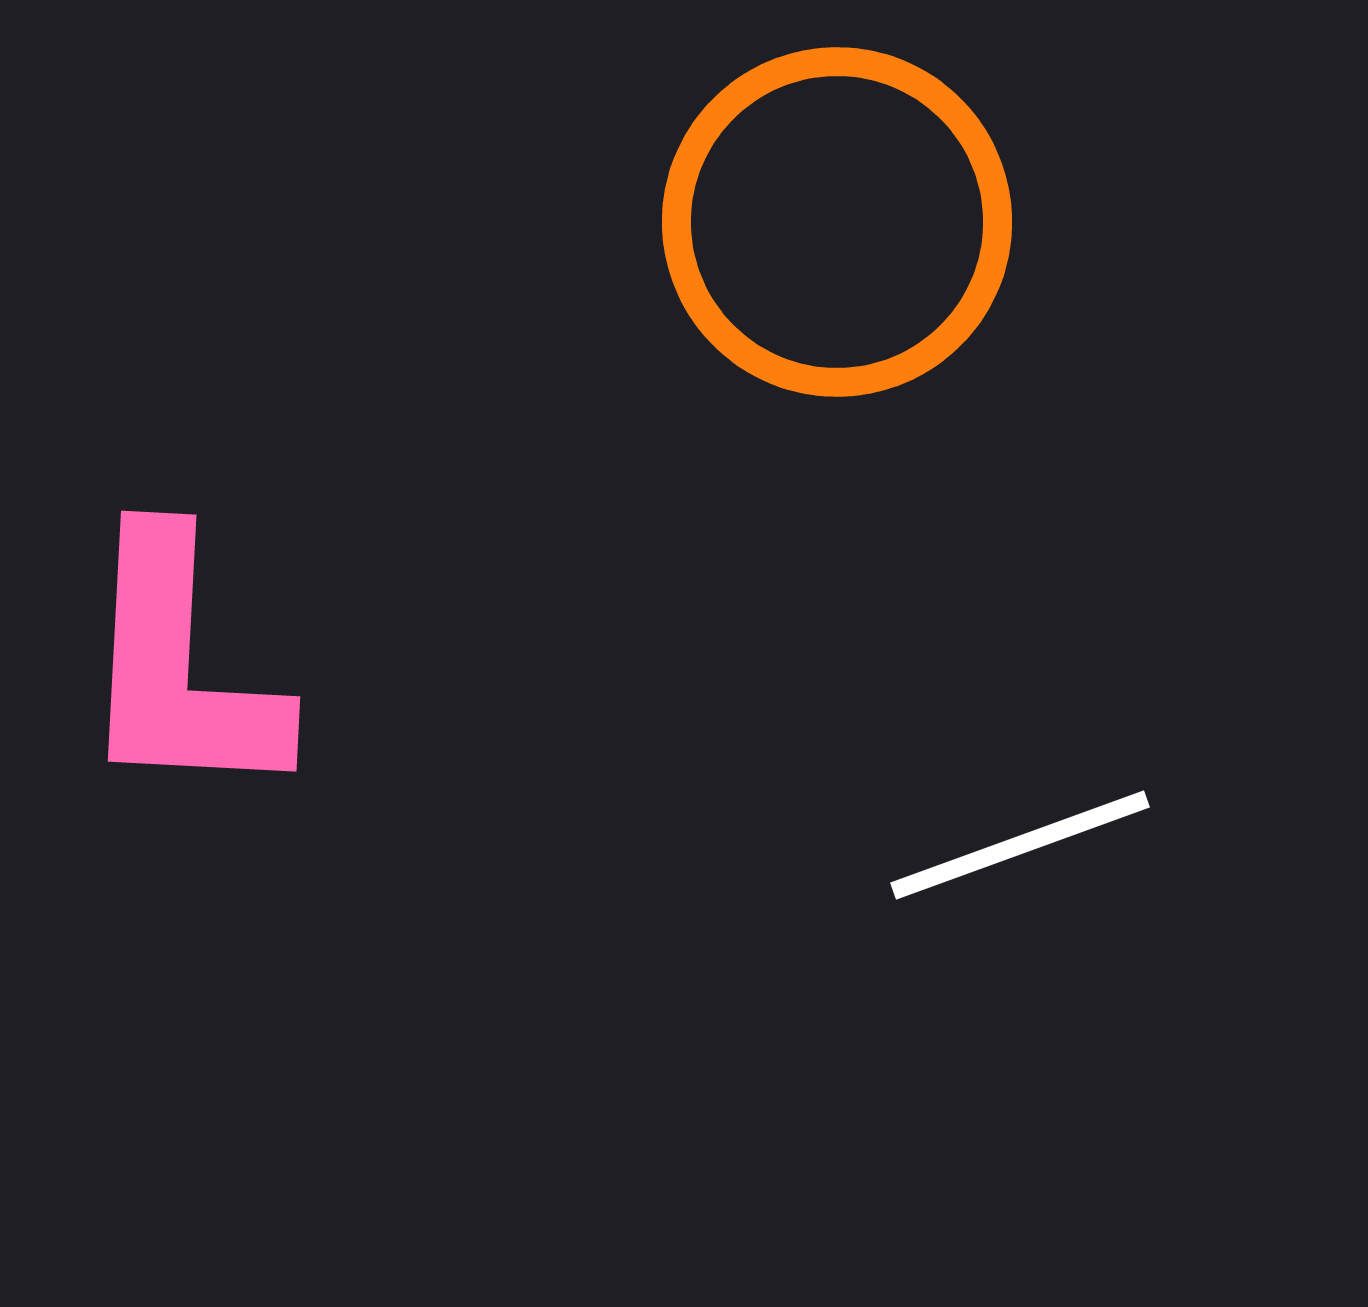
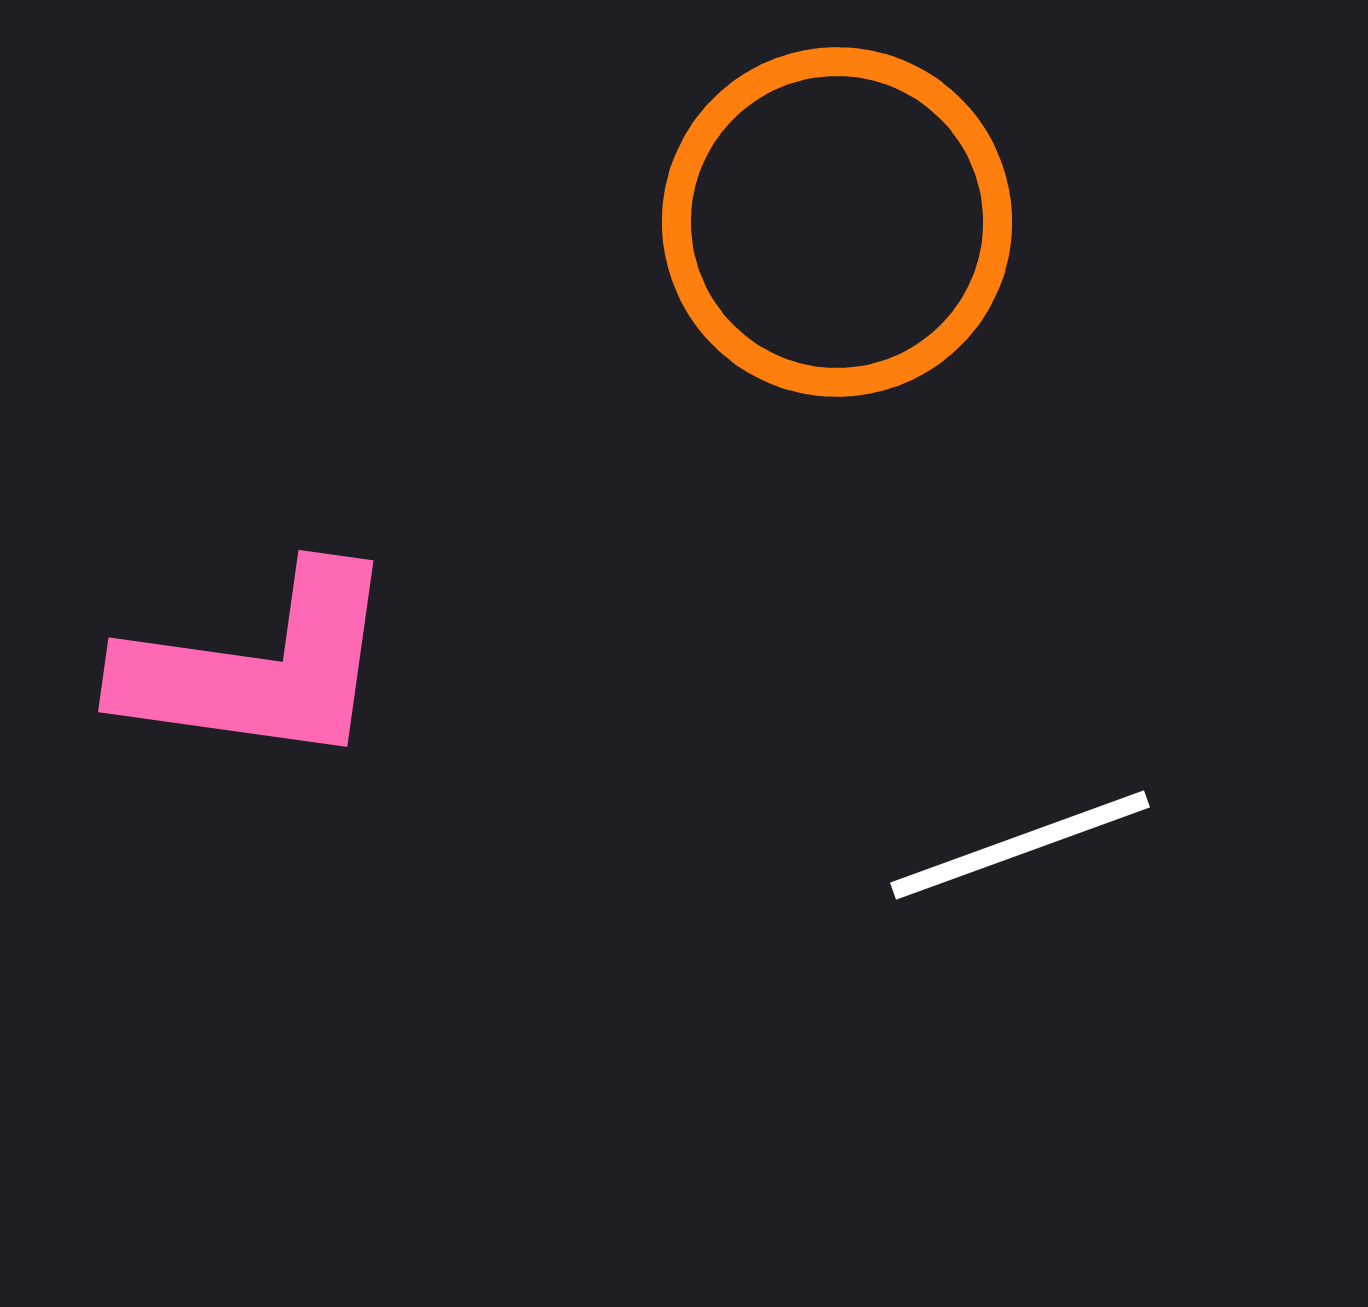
pink L-shape: moved 79 px right; rotated 85 degrees counterclockwise
